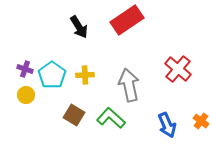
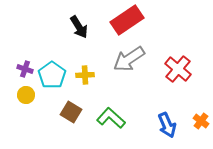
gray arrow: moved 26 px up; rotated 112 degrees counterclockwise
brown square: moved 3 px left, 3 px up
